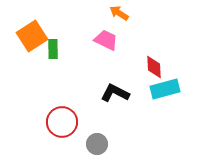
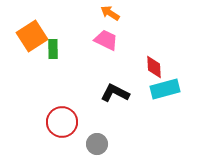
orange arrow: moved 9 px left
